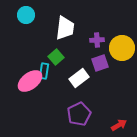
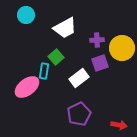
white trapezoid: rotated 55 degrees clockwise
pink ellipse: moved 3 px left, 6 px down
red arrow: rotated 42 degrees clockwise
